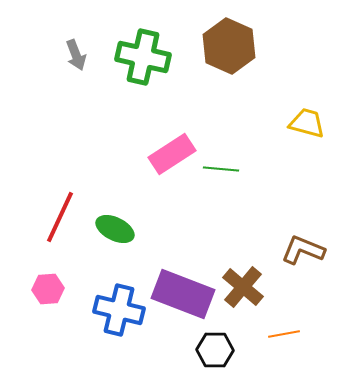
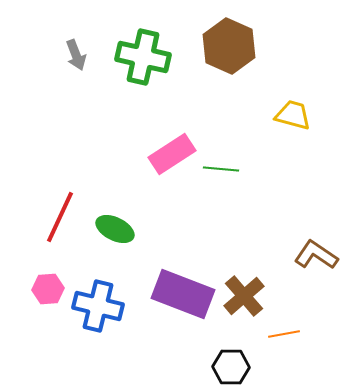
yellow trapezoid: moved 14 px left, 8 px up
brown L-shape: moved 13 px right, 5 px down; rotated 12 degrees clockwise
brown cross: moved 1 px right, 9 px down; rotated 9 degrees clockwise
blue cross: moved 21 px left, 4 px up
black hexagon: moved 16 px right, 17 px down
